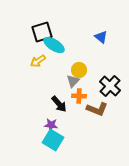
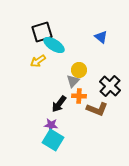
black arrow: rotated 78 degrees clockwise
